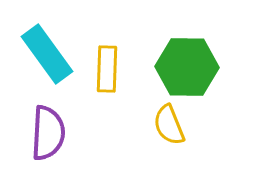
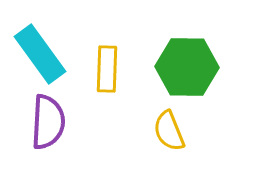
cyan rectangle: moved 7 px left
yellow semicircle: moved 6 px down
purple semicircle: moved 11 px up
